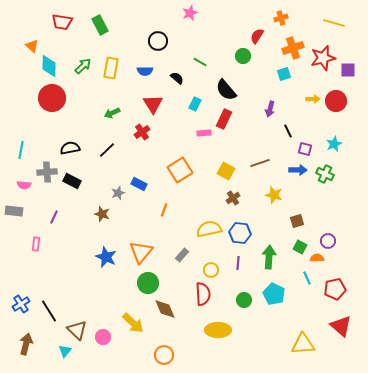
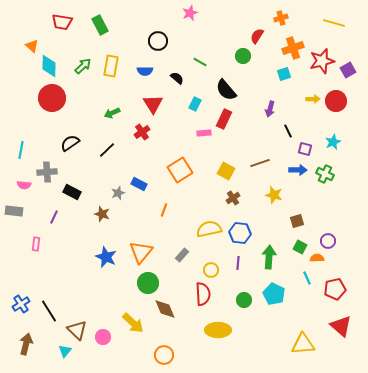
red star at (323, 58): moved 1 px left, 3 px down
yellow rectangle at (111, 68): moved 2 px up
purple square at (348, 70): rotated 28 degrees counterclockwise
cyan star at (334, 144): moved 1 px left, 2 px up
black semicircle at (70, 148): moved 5 px up; rotated 24 degrees counterclockwise
black rectangle at (72, 181): moved 11 px down
